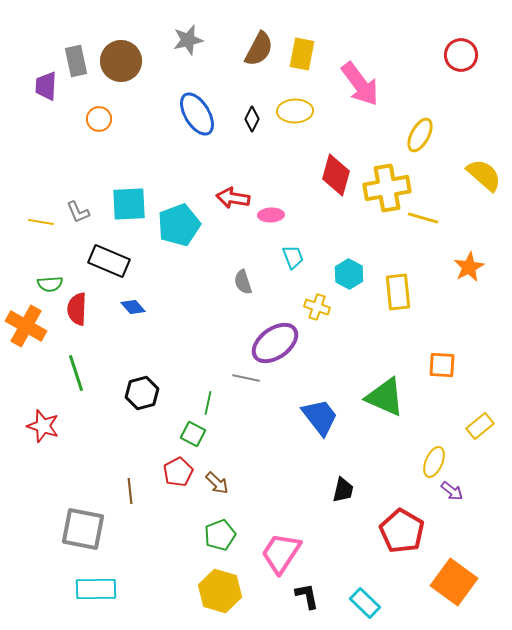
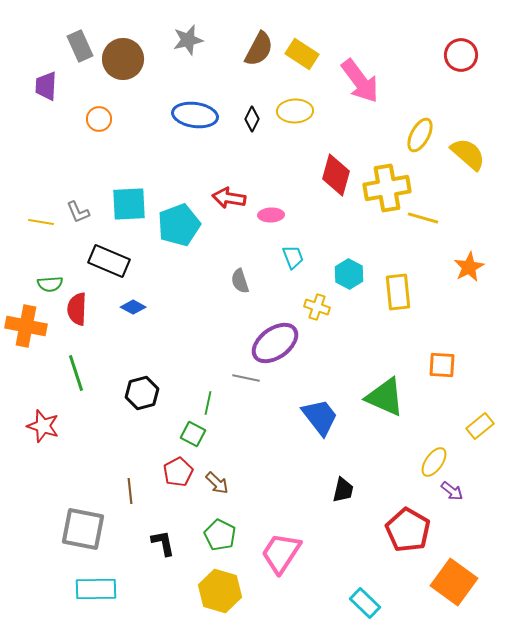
yellow rectangle at (302, 54): rotated 68 degrees counterclockwise
gray rectangle at (76, 61): moved 4 px right, 15 px up; rotated 12 degrees counterclockwise
brown circle at (121, 61): moved 2 px right, 2 px up
pink arrow at (360, 84): moved 3 px up
blue ellipse at (197, 114): moved 2 px left, 1 px down; rotated 51 degrees counterclockwise
yellow semicircle at (484, 175): moved 16 px left, 21 px up
red arrow at (233, 198): moved 4 px left
gray semicircle at (243, 282): moved 3 px left, 1 px up
blue diamond at (133, 307): rotated 20 degrees counterclockwise
orange cross at (26, 326): rotated 18 degrees counterclockwise
yellow ellipse at (434, 462): rotated 12 degrees clockwise
red pentagon at (402, 531): moved 6 px right, 1 px up
green pentagon at (220, 535): rotated 24 degrees counterclockwise
black L-shape at (307, 596): moved 144 px left, 53 px up
